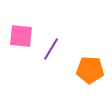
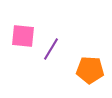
pink square: moved 2 px right
